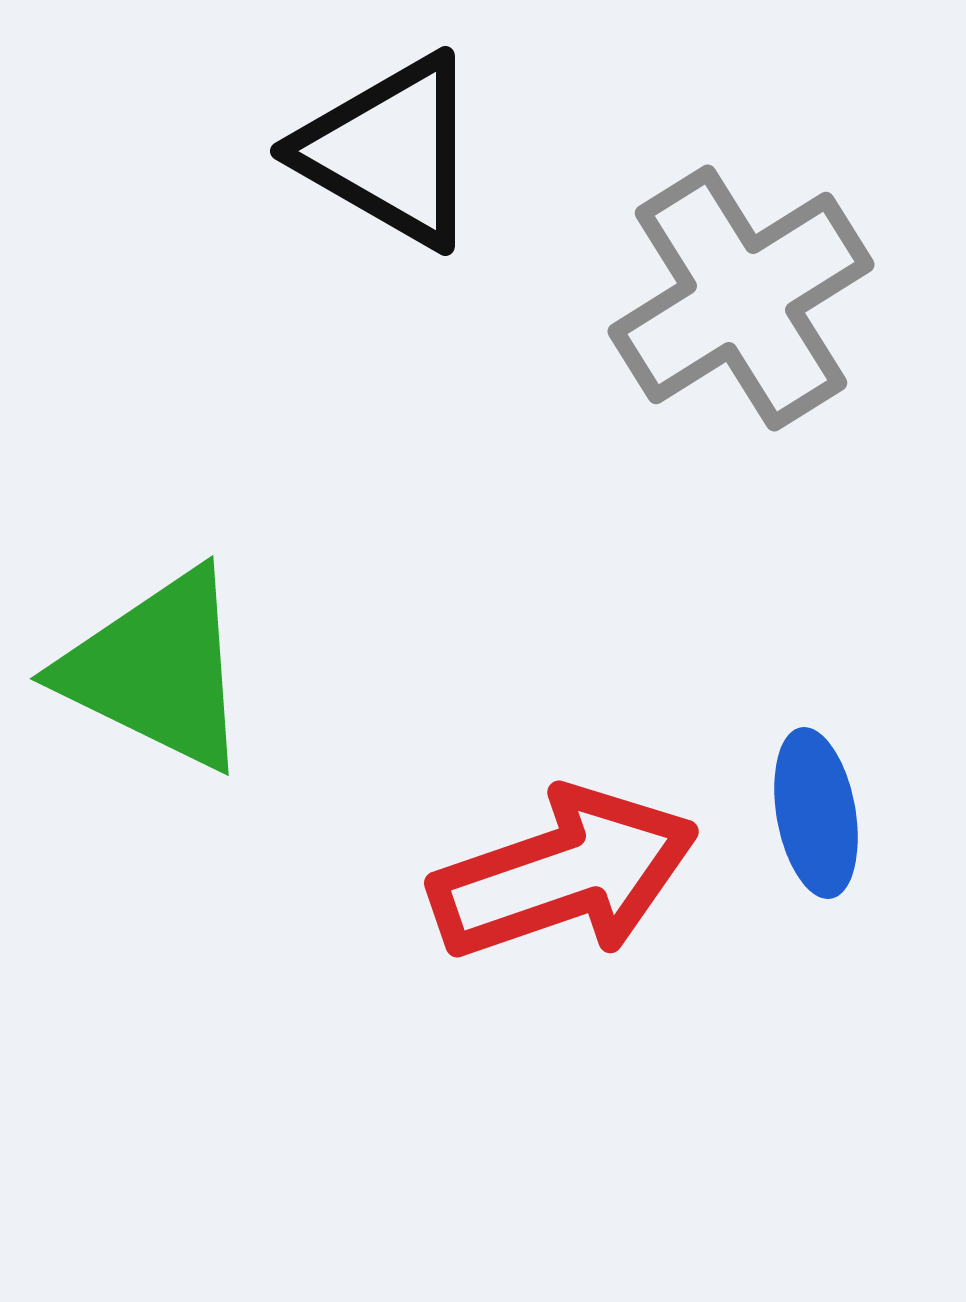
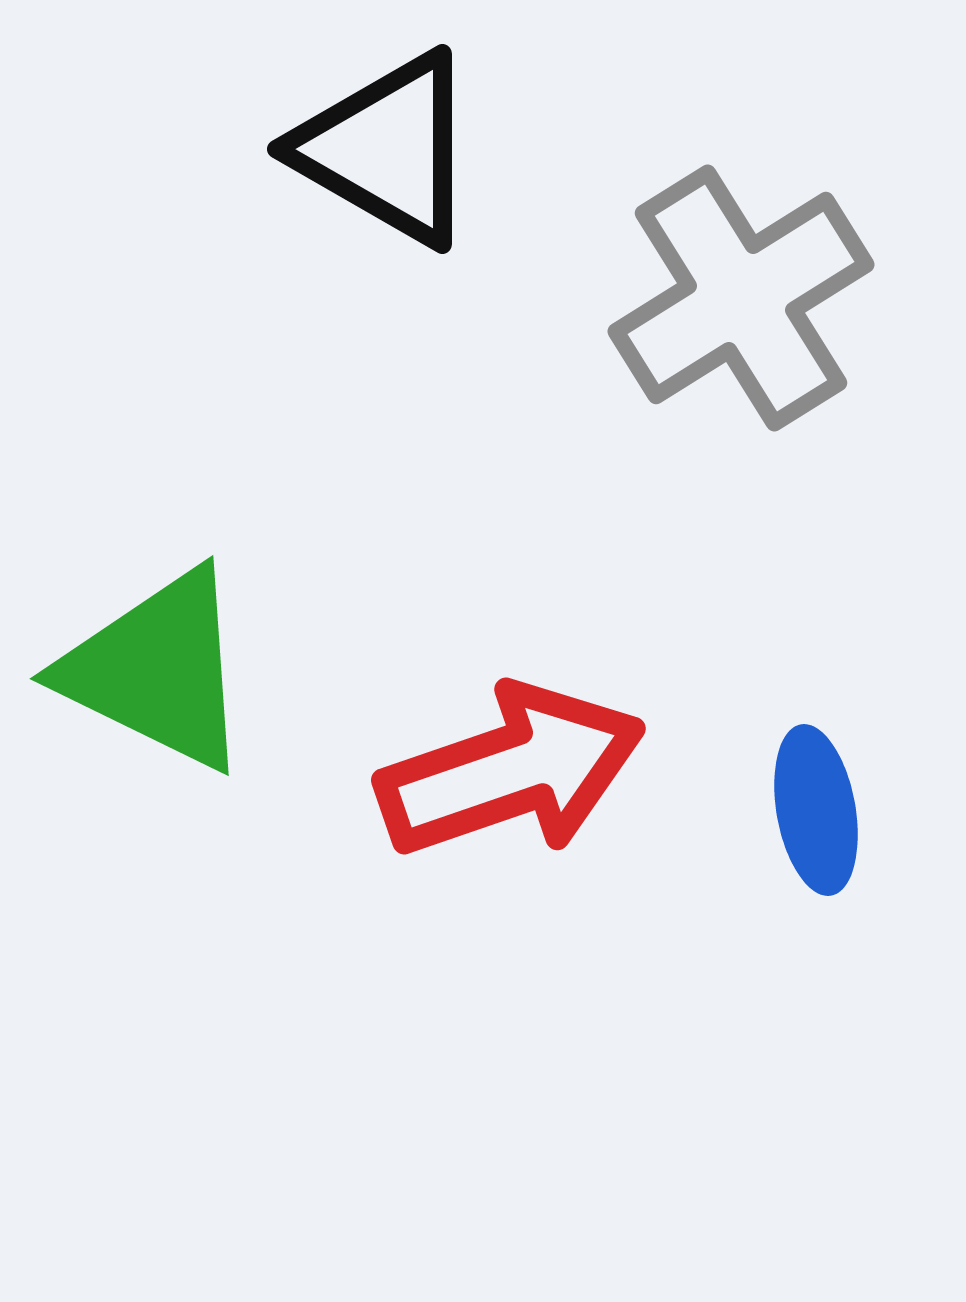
black triangle: moved 3 px left, 2 px up
blue ellipse: moved 3 px up
red arrow: moved 53 px left, 103 px up
